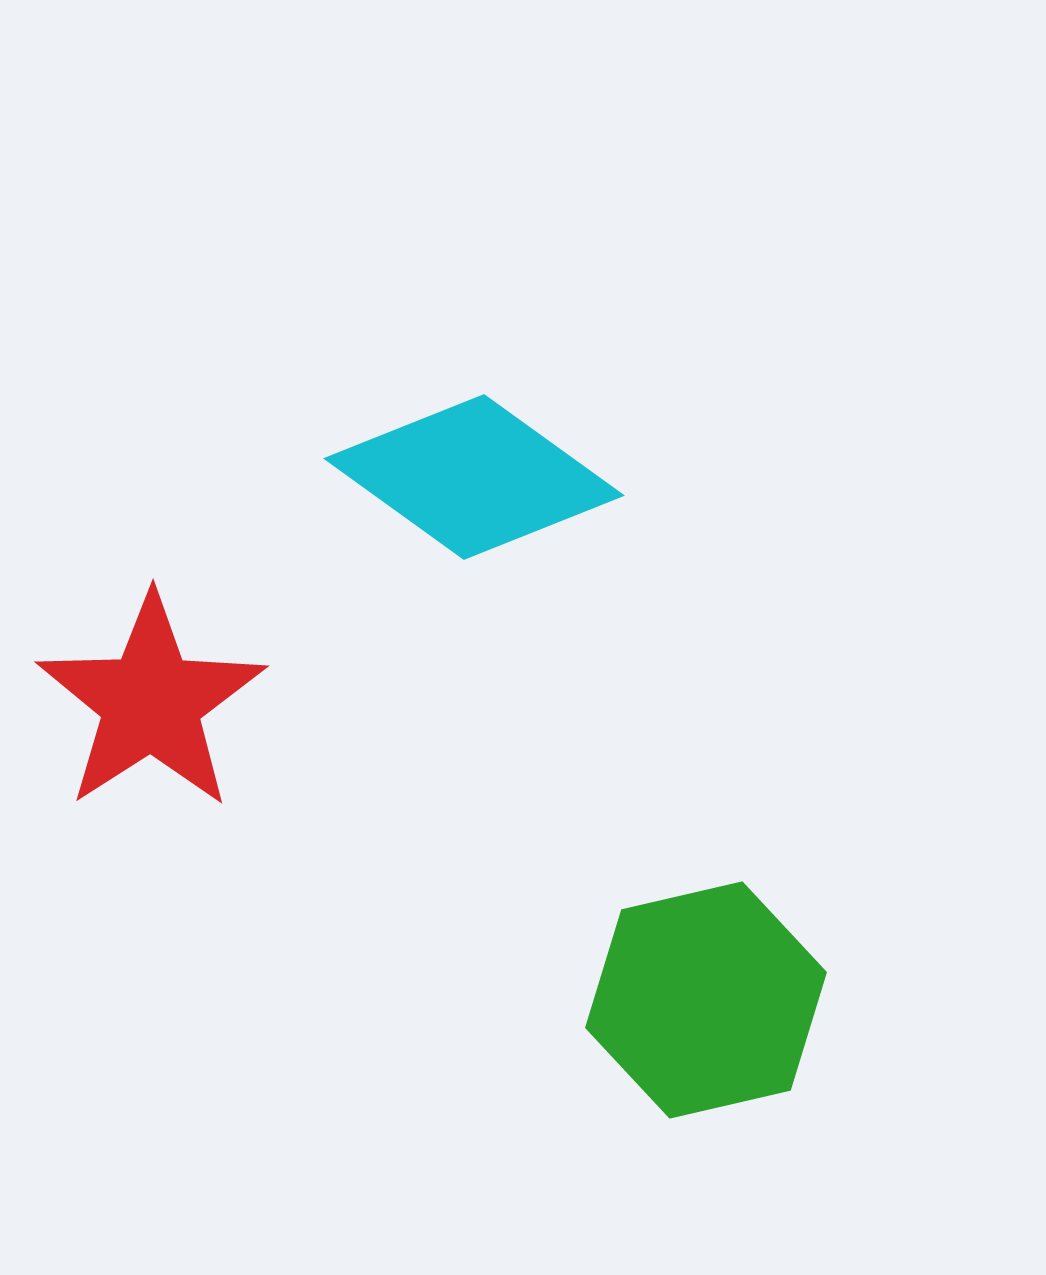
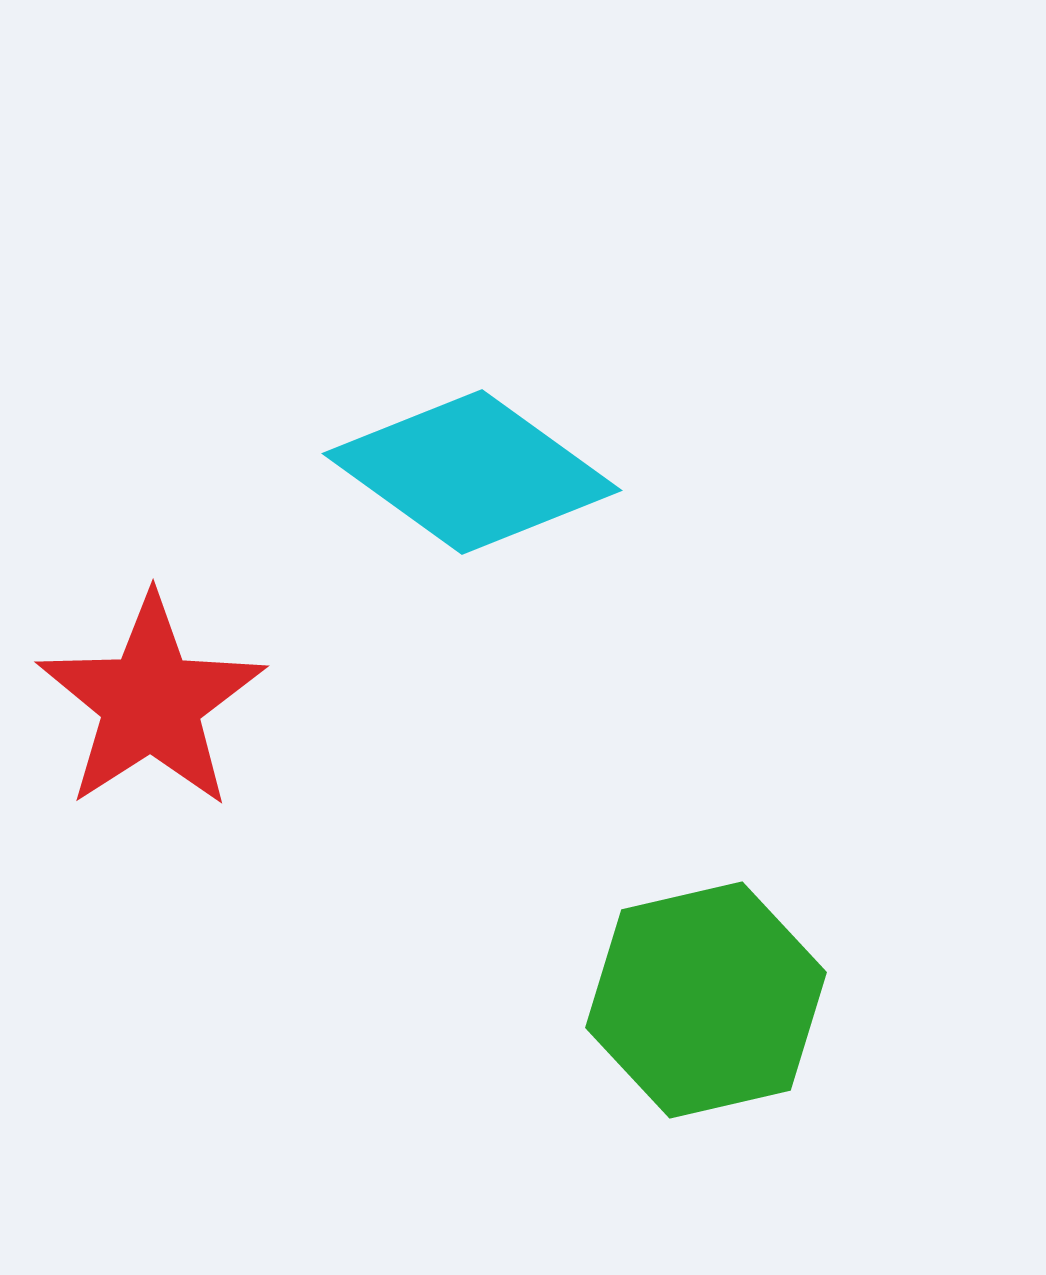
cyan diamond: moved 2 px left, 5 px up
